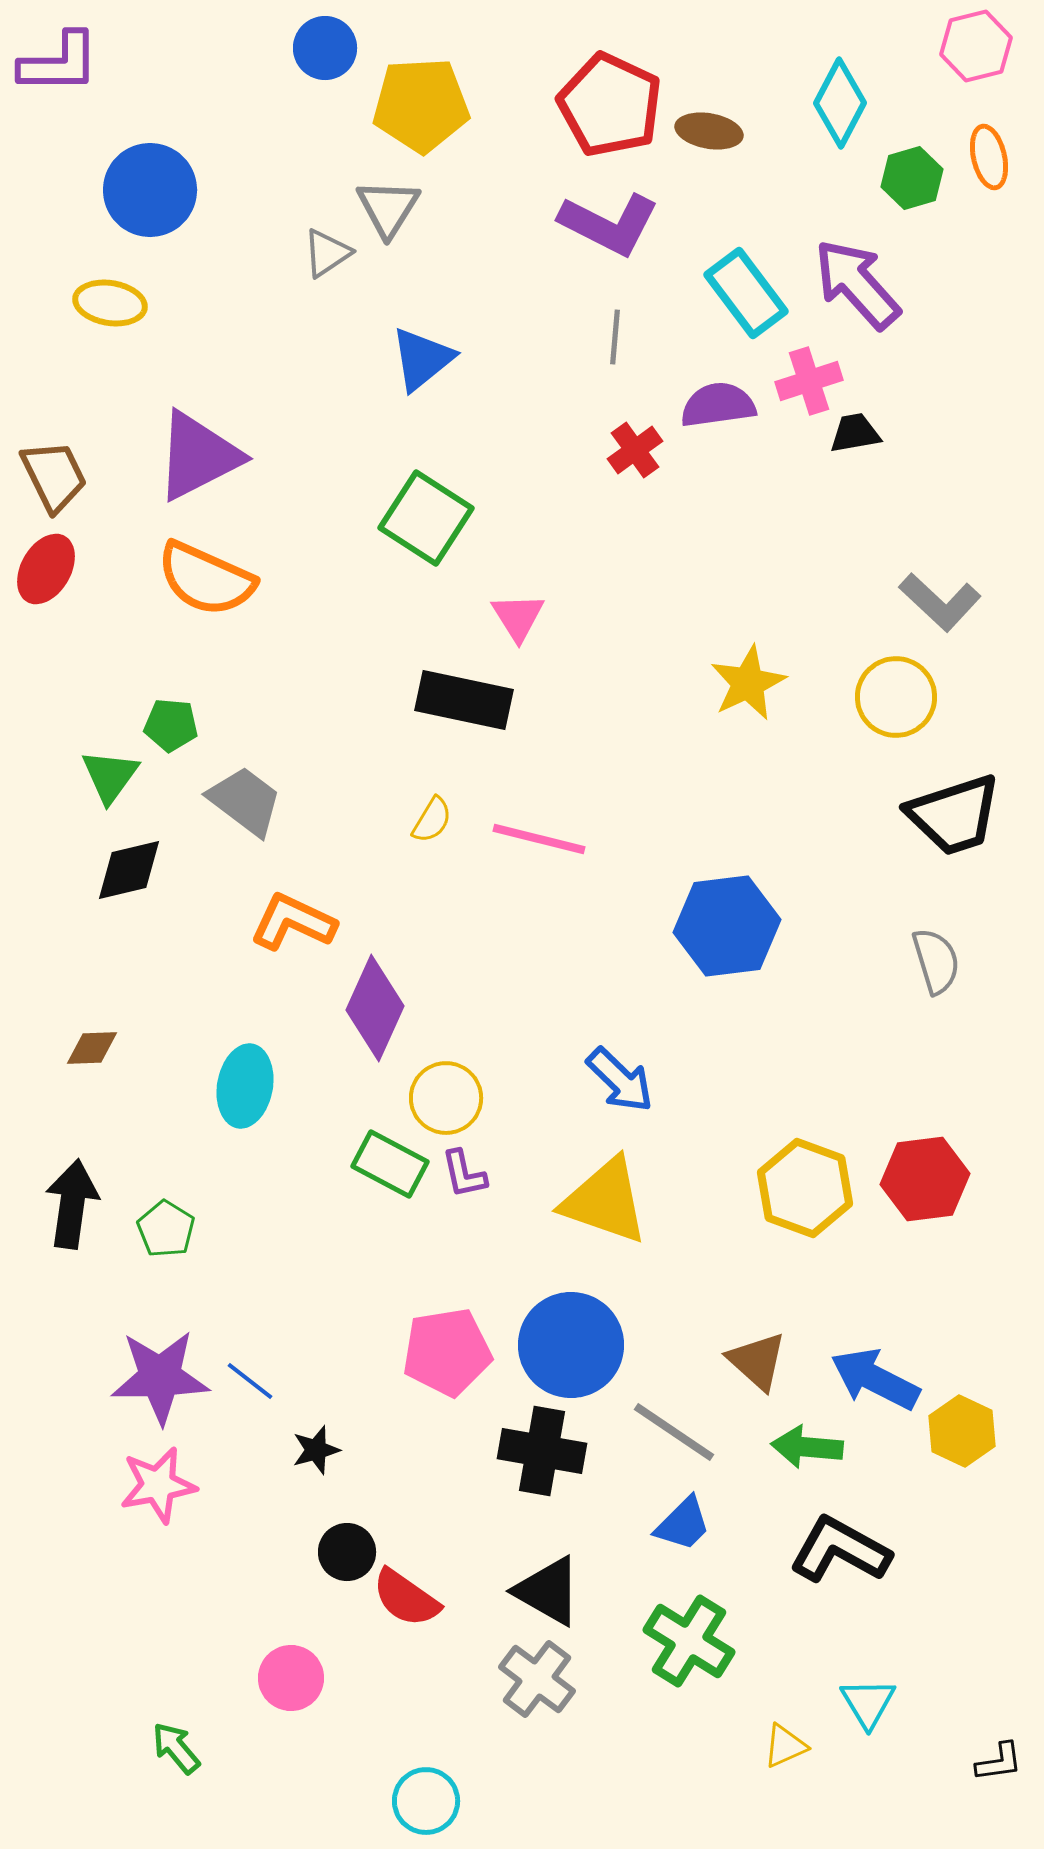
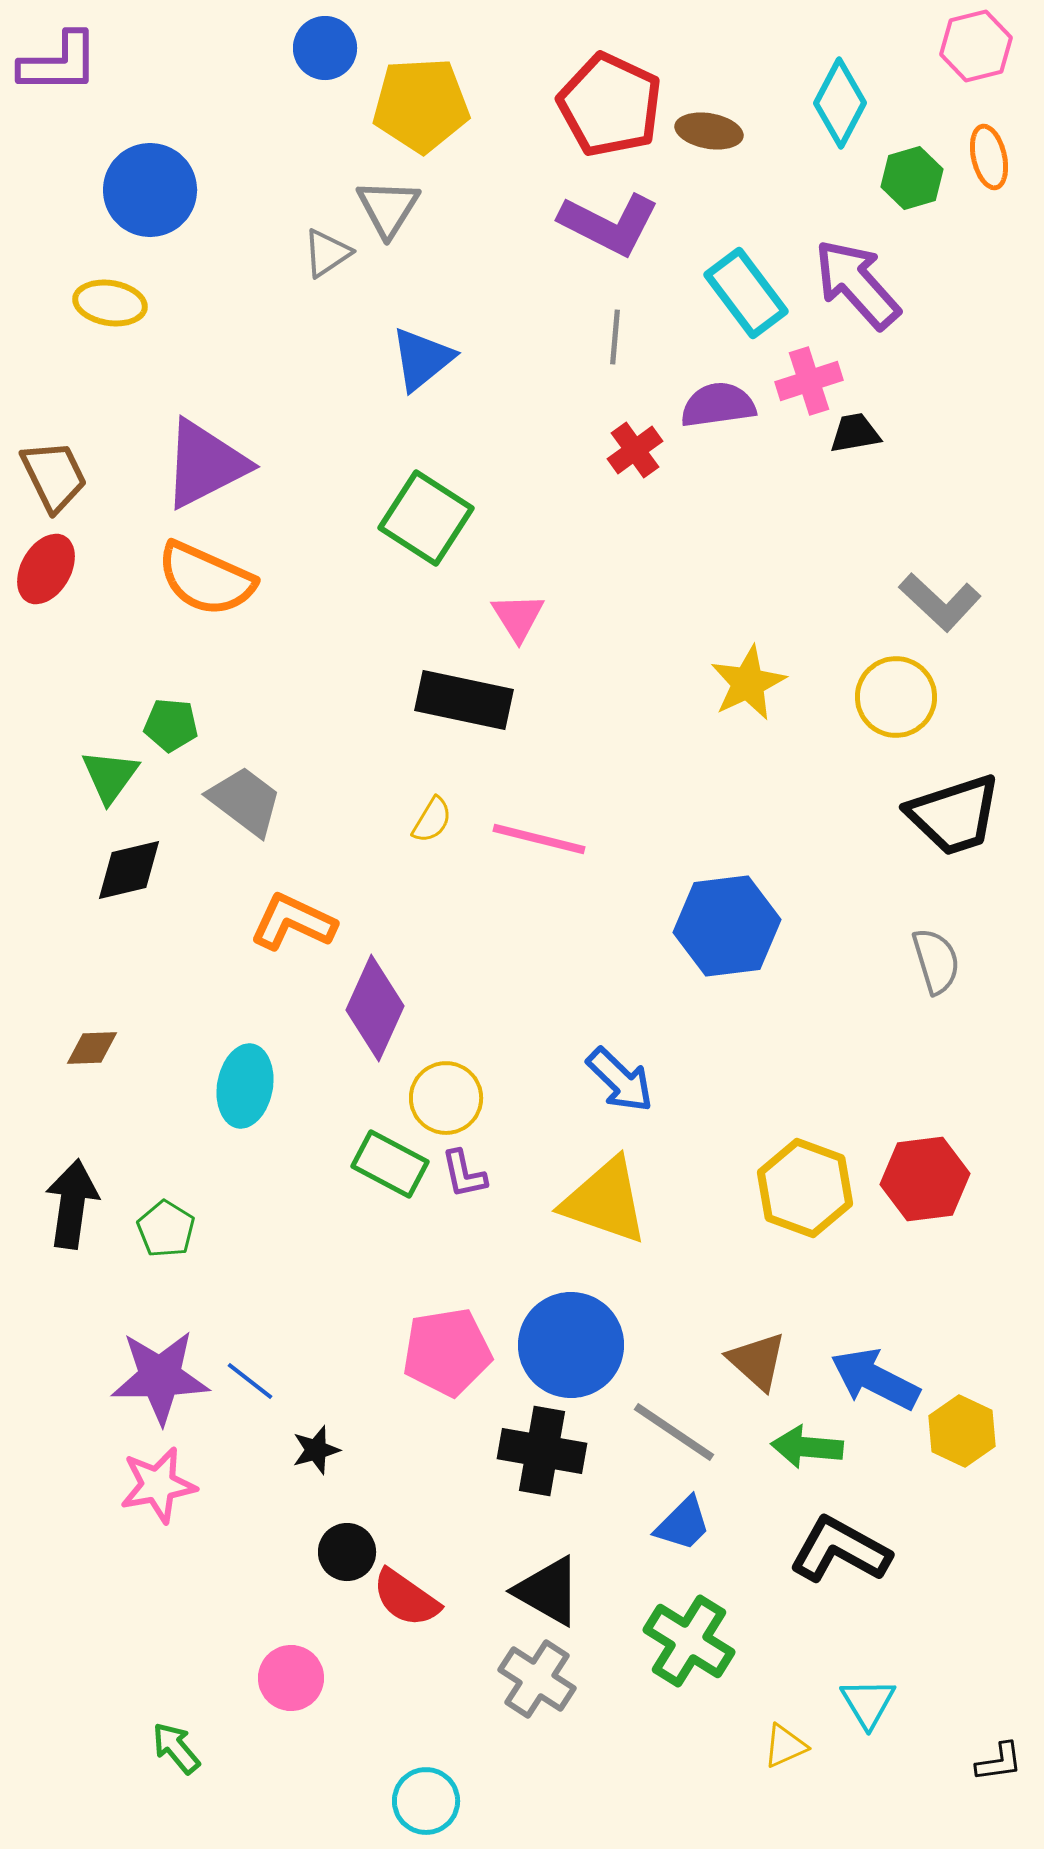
purple triangle at (198, 456): moved 7 px right, 8 px down
gray cross at (537, 1679): rotated 4 degrees counterclockwise
